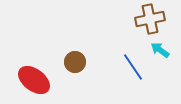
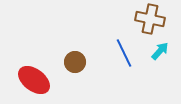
brown cross: rotated 24 degrees clockwise
cyan arrow: moved 1 px down; rotated 96 degrees clockwise
blue line: moved 9 px left, 14 px up; rotated 8 degrees clockwise
